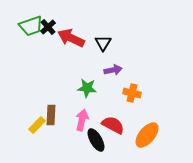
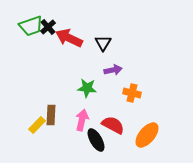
red arrow: moved 2 px left
